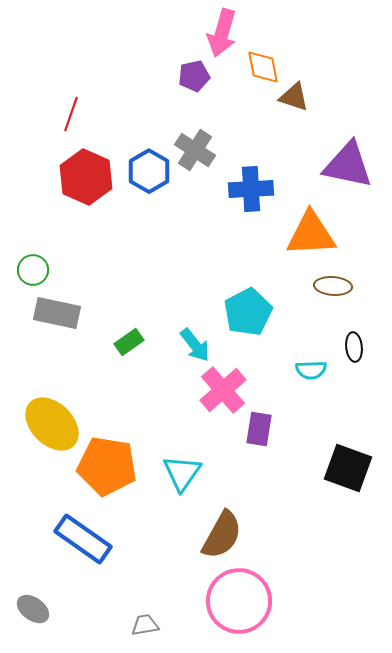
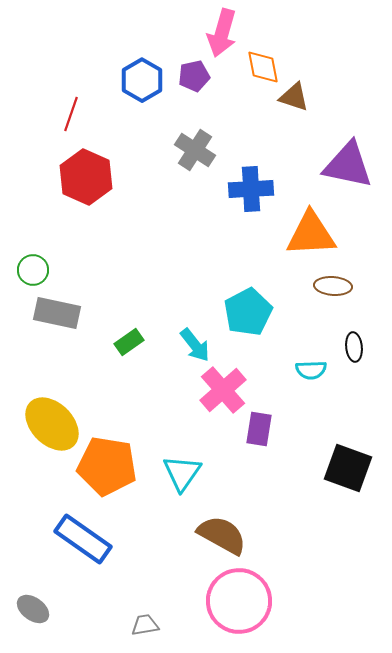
blue hexagon: moved 7 px left, 91 px up
brown semicircle: rotated 90 degrees counterclockwise
